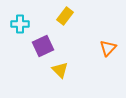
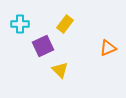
yellow rectangle: moved 8 px down
orange triangle: rotated 24 degrees clockwise
